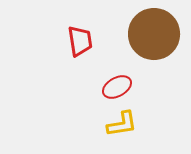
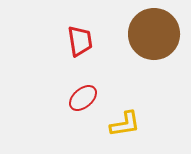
red ellipse: moved 34 px left, 11 px down; rotated 12 degrees counterclockwise
yellow L-shape: moved 3 px right
